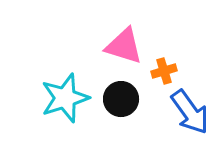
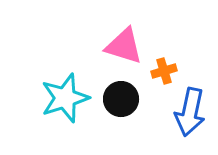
blue arrow: rotated 48 degrees clockwise
